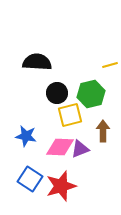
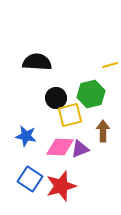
black circle: moved 1 px left, 5 px down
